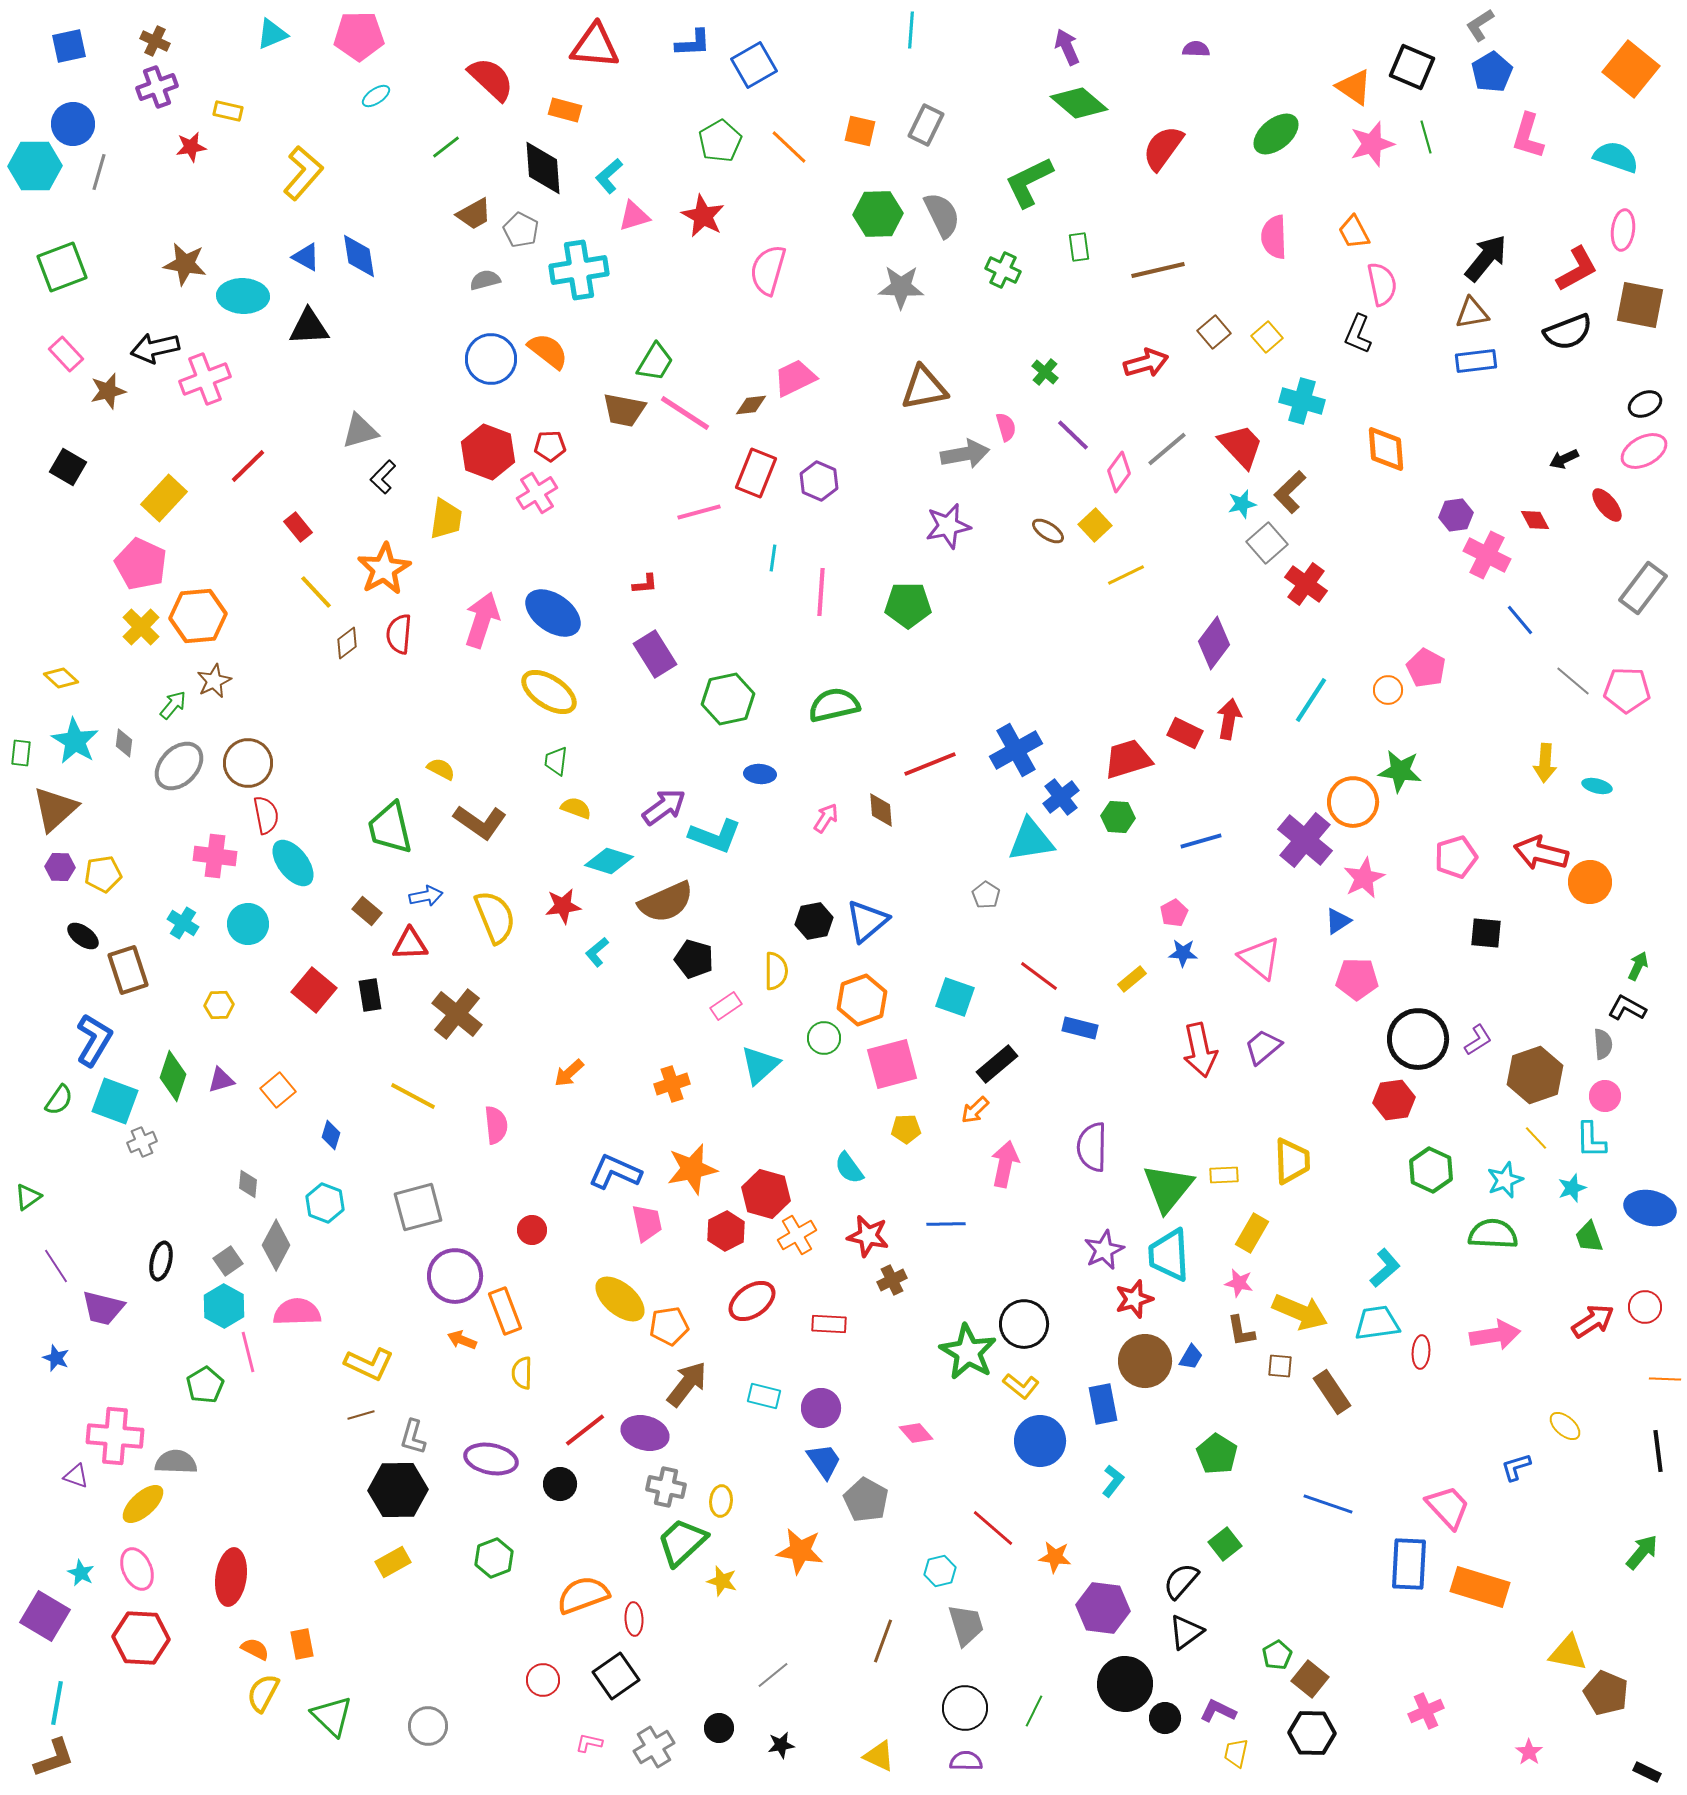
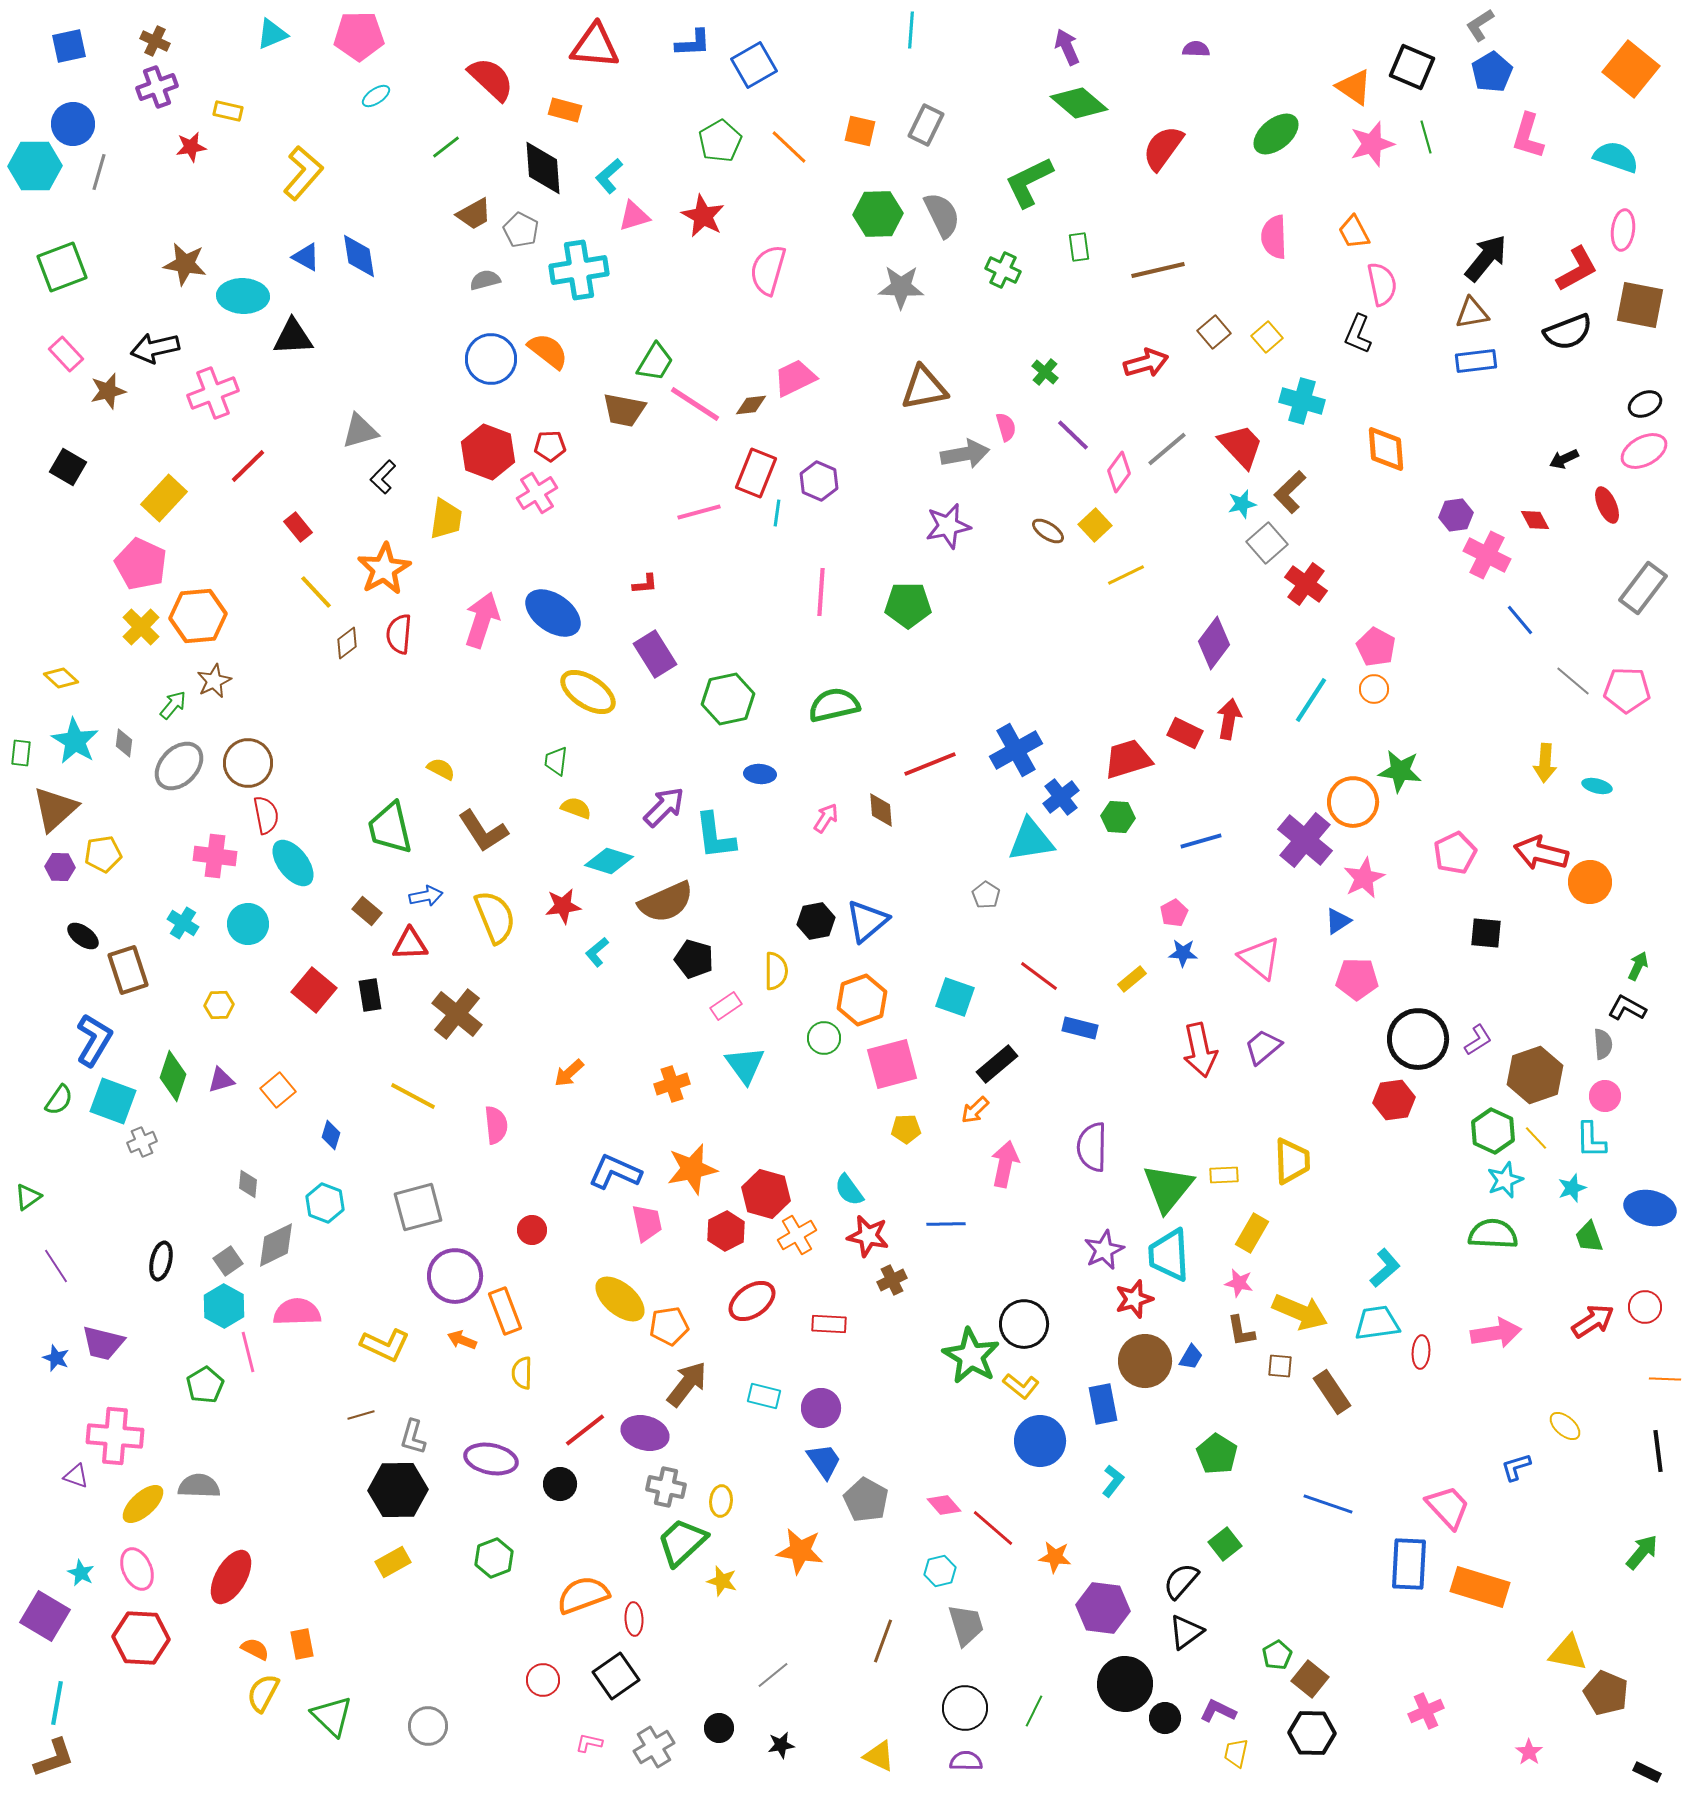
black triangle at (309, 327): moved 16 px left, 10 px down
pink cross at (205, 379): moved 8 px right, 14 px down
pink line at (685, 413): moved 10 px right, 9 px up
red ellipse at (1607, 505): rotated 15 degrees clockwise
cyan line at (773, 558): moved 4 px right, 45 px up
pink pentagon at (1426, 668): moved 50 px left, 21 px up
orange circle at (1388, 690): moved 14 px left, 1 px up
yellow ellipse at (549, 692): moved 39 px right
purple arrow at (664, 807): rotated 9 degrees counterclockwise
brown L-shape at (480, 822): moved 3 px right, 9 px down; rotated 22 degrees clockwise
cyan L-shape at (715, 836): rotated 62 degrees clockwise
pink pentagon at (1456, 857): moved 1 px left, 4 px up; rotated 9 degrees counterclockwise
yellow pentagon at (103, 874): moved 20 px up
black hexagon at (814, 921): moved 2 px right
cyan triangle at (760, 1065): moved 15 px left; rotated 24 degrees counterclockwise
cyan square at (115, 1101): moved 2 px left
cyan semicircle at (849, 1168): moved 22 px down
green hexagon at (1431, 1170): moved 62 px right, 39 px up
gray diamond at (276, 1245): rotated 36 degrees clockwise
purple trapezoid at (103, 1308): moved 35 px down
pink arrow at (1495, 1335): moved 1 px right, 2 px up
green star at (968, 1352): moved 3 px right, 4 px down
yellow L-shape at (369, 1364): moved 16 px right, 19 px up
pink diamond at (916, 1433): moved 28 px right, 72 px down
gray semicircle at (176, 1462): moved 23 px right, 24 px down
red ellipse at (231, 1577): rotated 22 degrees clockwise
